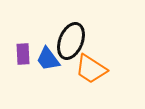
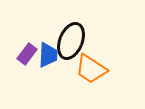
purple rectangle: moved 4 px right; rotated 40 degrees clockwise
blue trapezoid: moved 4 px up; rotated 140 degrees counterclockwise
